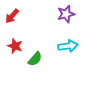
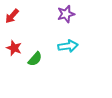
red star: moved 1 px left, 2 px down
